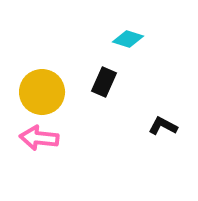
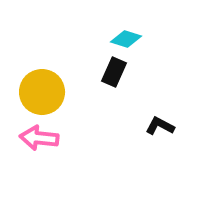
cyan diamond: moved 2 px left
black rectangle: moved 10 px right, 10 px up
black L-shape: moved 3 px left
